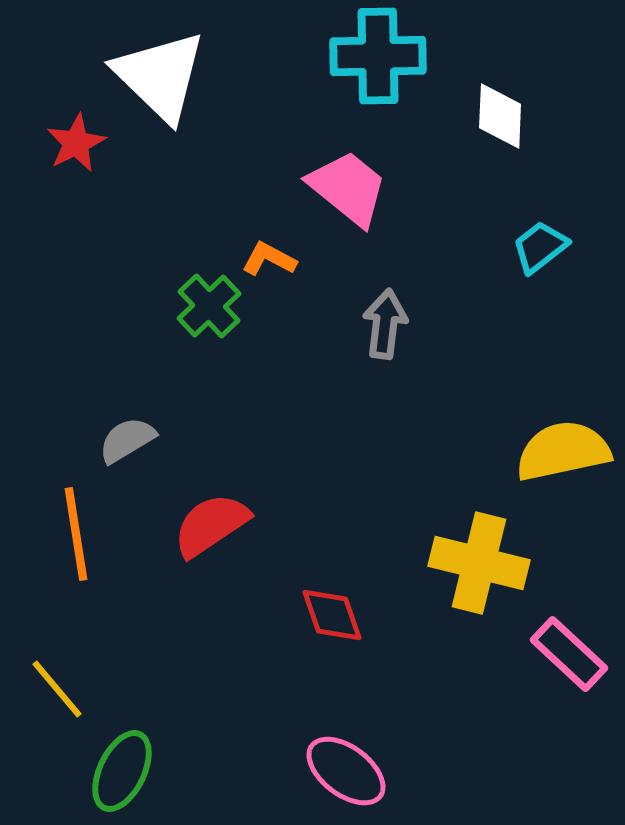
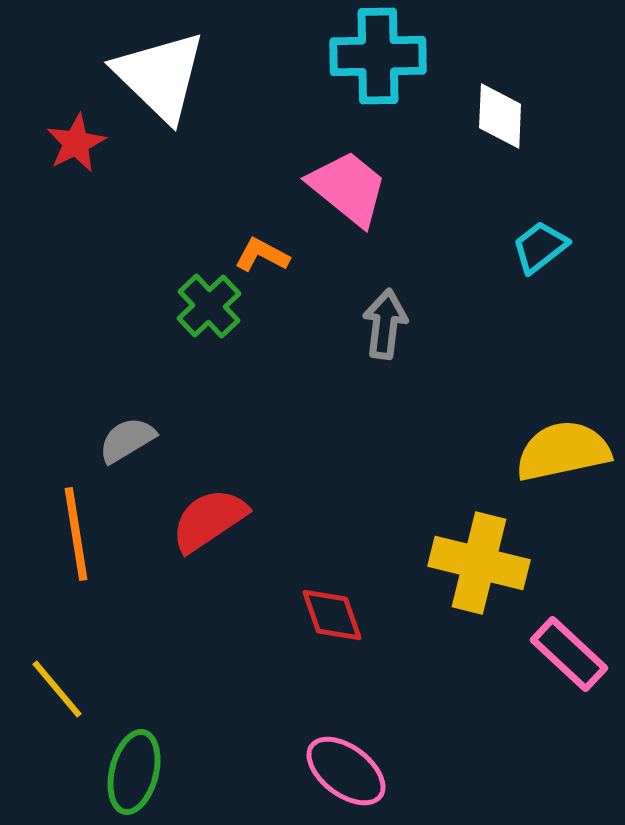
orange L-shape: moved 7 px left, 4 px up
red semicircle: moved 2 px left, 5 px up
green ellipse: moved 12 px right, 1 px down; rotated 12 degrees counterclockwise
